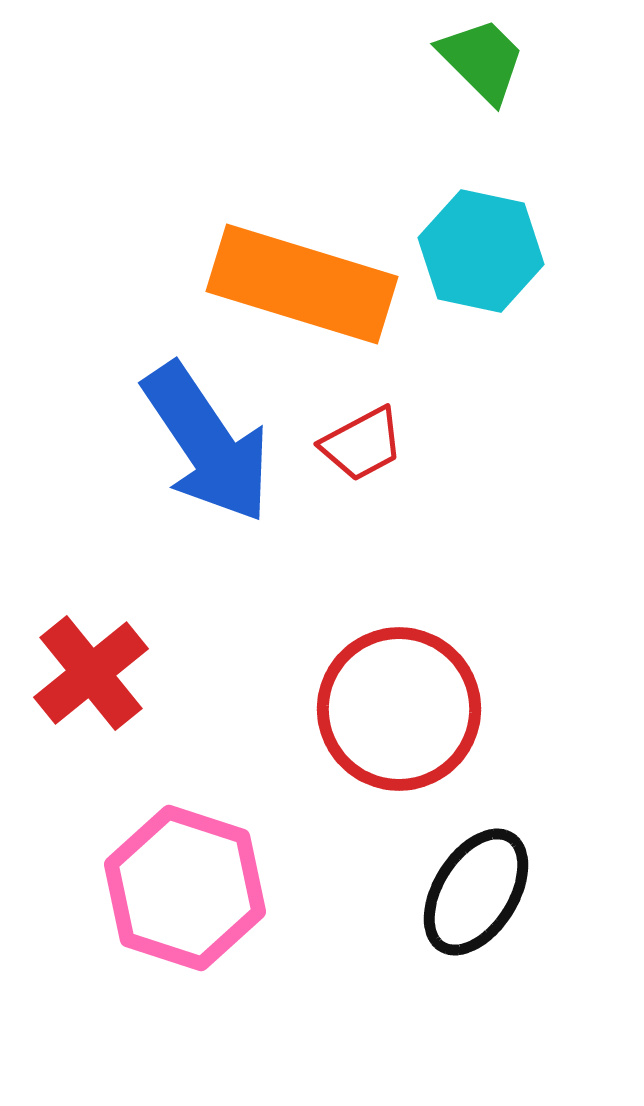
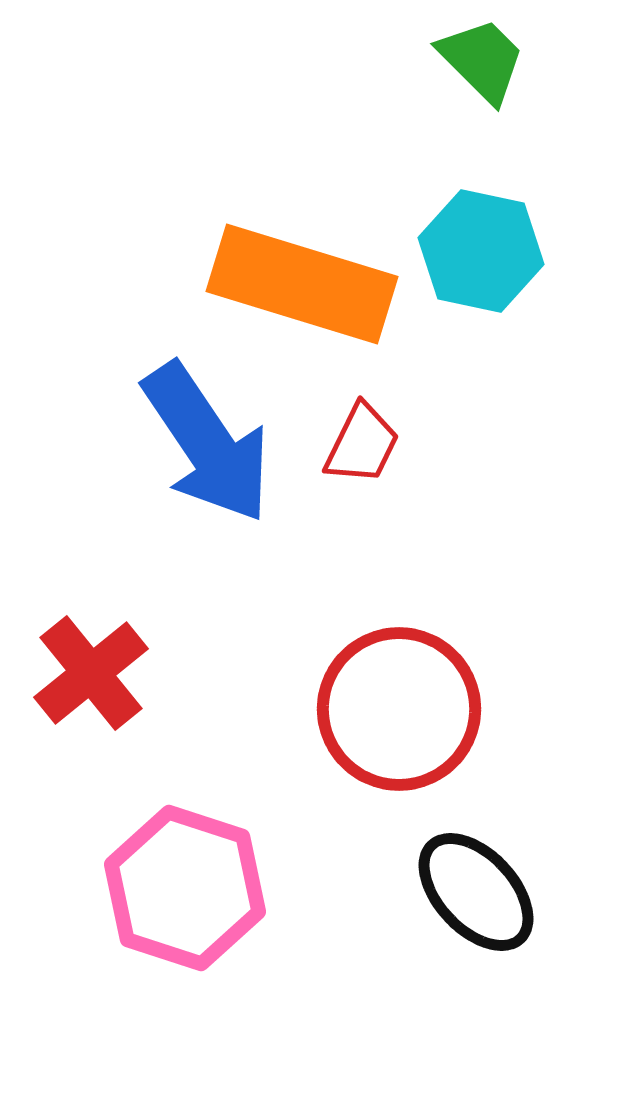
red trapezoid: rotated 36 degrees counterclockwise
black ellipse: rotated 75 degrees counterclockwise
